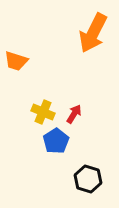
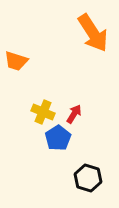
orange arrow: rotated 60 degrees counterclockwise
blue pentagon: moved 2 px right, 3 px up
black hexagon: moved 1 px up
